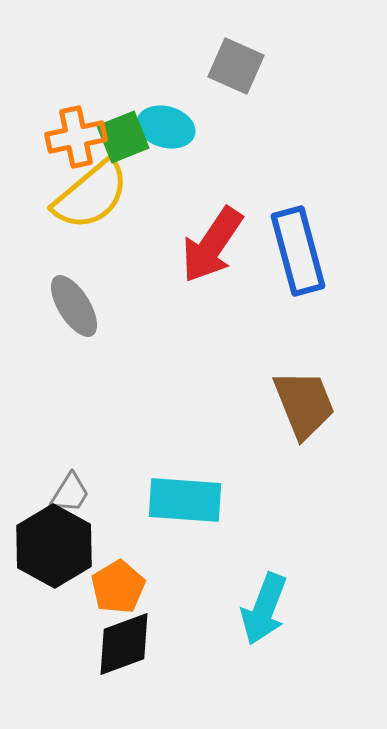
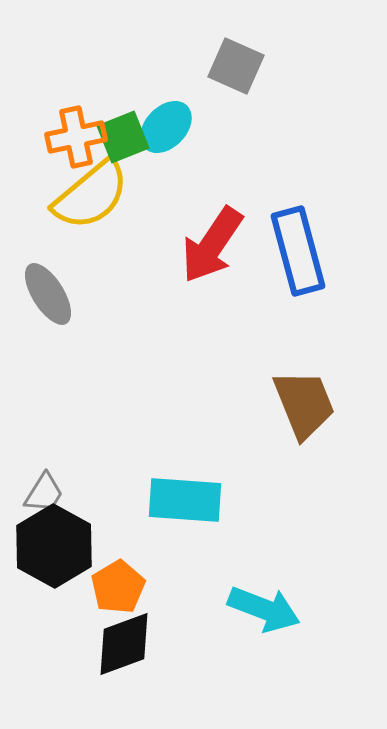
cyan ellipse: rotated 62 degrees counterclockwise
gray ellipse: moved 26 px left, 12 px up
gray trapezoid: moved 26 px left
cyan arrow: rotated 90 degrees counterclockwise
